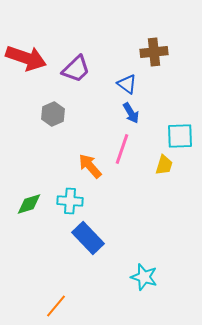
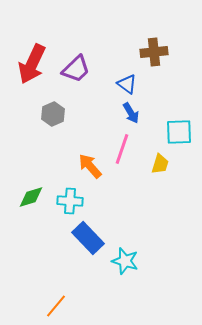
red arrow: moved 6 px right, 6 px down; rotated 96 degrees clockwise
cyan square: moved 1 px left, 4 px up
yellow trapezoid: moved 4 px left, 1 px up
green diamond: moved 2 px right, 7 px up
cyan star: moved 19 px left, 16 px up
